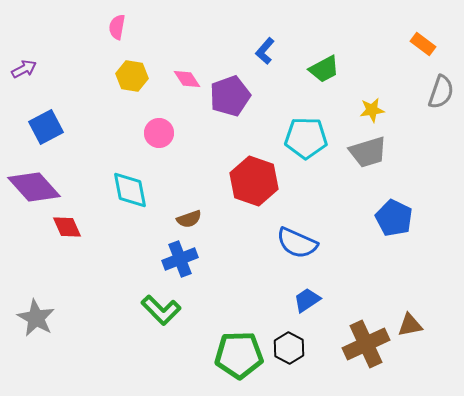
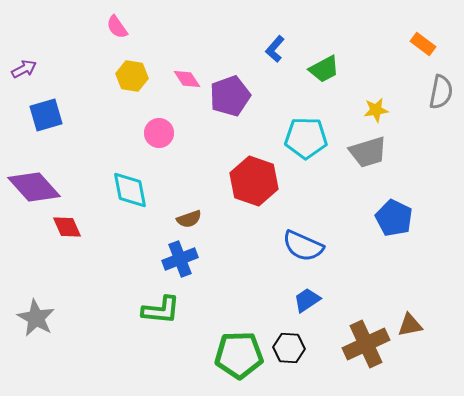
pink semicircle: rotated 45 degrees counterclockwise
blue L-shape: moved 10 px right, 2 px up
gray semicircle: rotated 8 degrees counterclockwise
yellow star: moved 4 px right
blue square: moved 12 px up; rotated 12 degrees clockwise
blue semicircle: moved 6 px right, 3 px down
green L-shape: rotated 39 degrees counterclockwise
black hexagon: rotated 24 degrees counterclockwise
